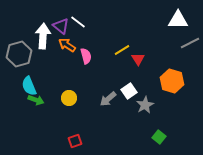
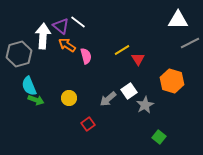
red square: moved 13 px right, 17 px up; rotated 16 degrees counterclockwise
